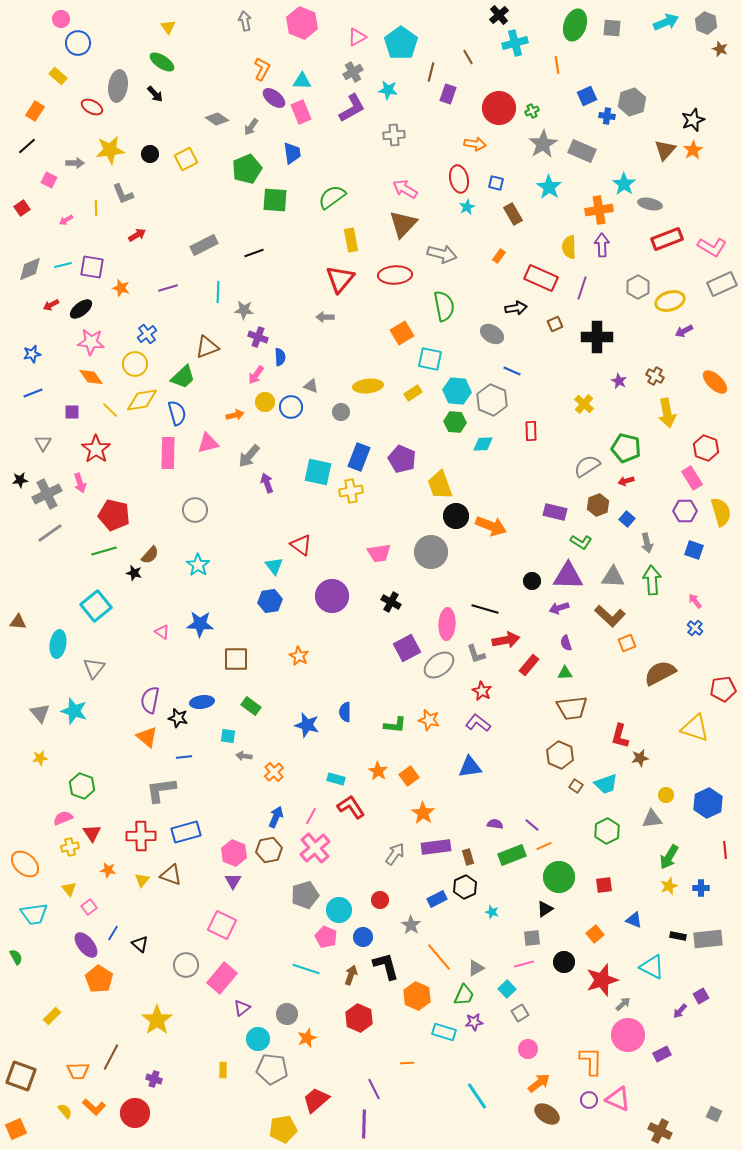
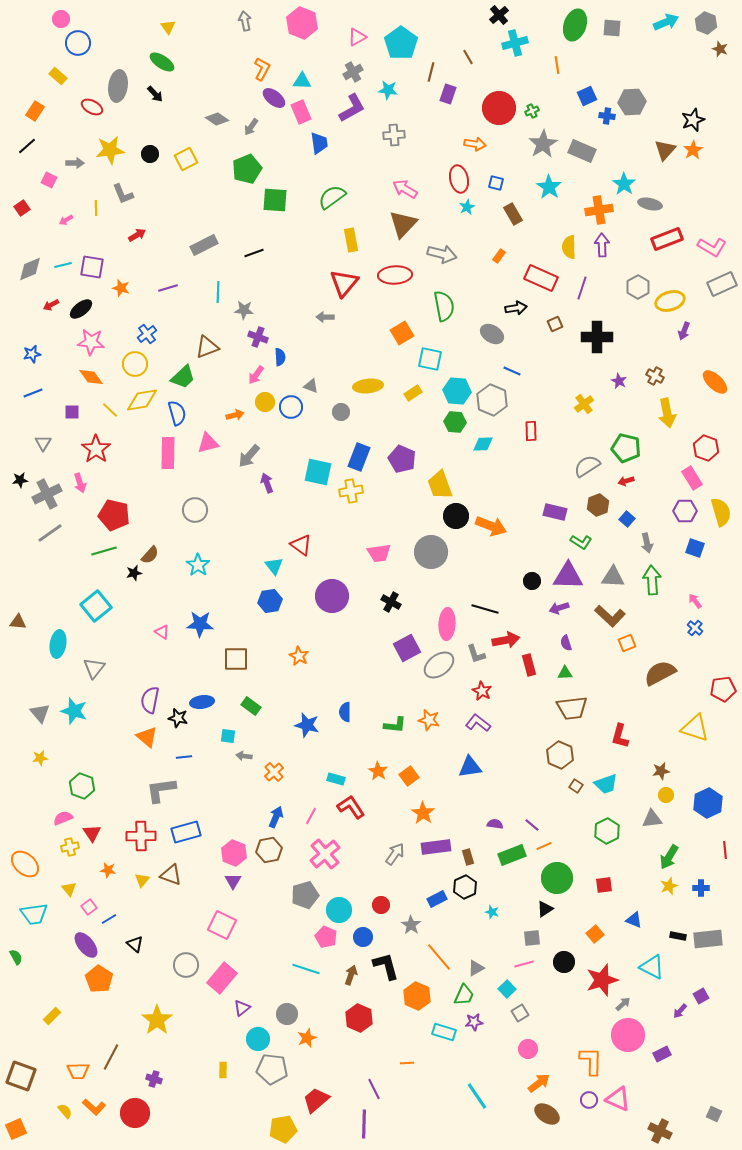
gray hexagon at (632, 102): rotated 16 degrees clockwise
blue trapezoid at (292, 153): moved 27 px right, 10 px up
red triangle at (340, 279): moved 4 px right, 4 px down
purple arrow at (684, 331): rotated 42 degrees counterclockwise
yellow cross at (584, 404): rotated 12 degrees clockwise
blue square at (694, 550): moved 1 px right, 2 px up
black star at (134, 573): rotated 28 degrees counterclockwise
red rectangle at (529, 665): rotated 55 degrees counterclockwise
brown star at (640, 758): moved 21 px right, 13 px down
pink cross at (315, 848): moved 10 px right, 6 px down
green circle at (559, 877): moved 2 px left, 1 px down
red circle at (380, 900): moved 1 px right, 5 px down
blue line at (113, 933): moved 4 px left, 14 px up; rotated 28 degrees clockwise
black triangle at (140, 944): moved 5 px left
